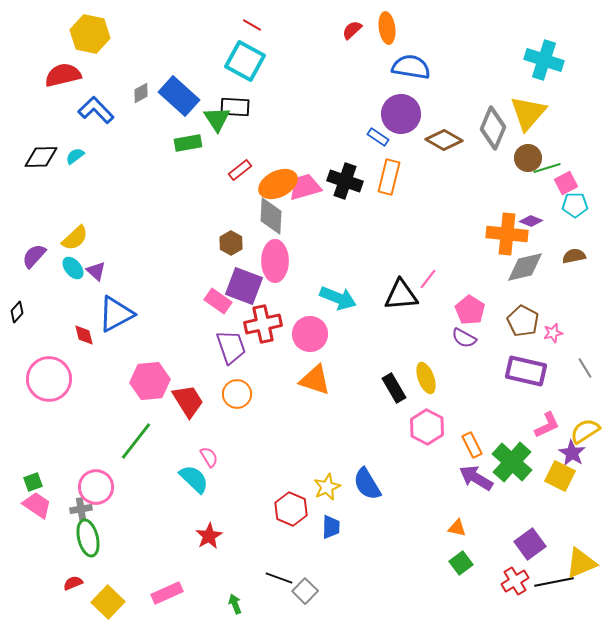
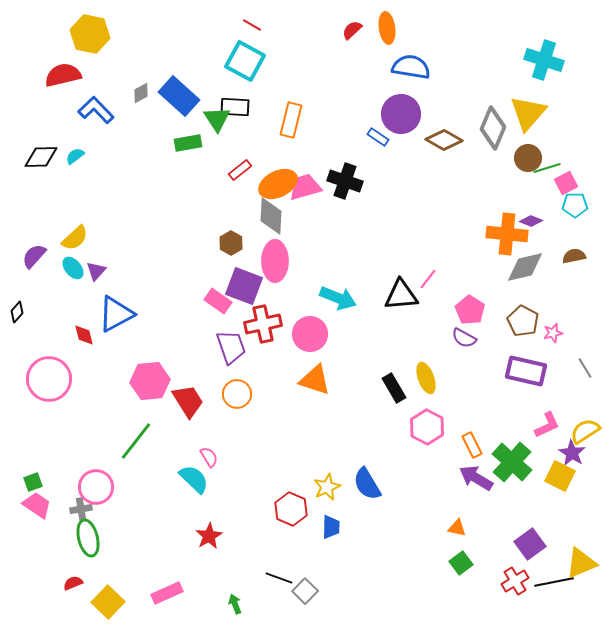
orange rectangle at (389, 177): moved 98 px left, 57 px up
purple triangle at (96, 271): rotated 30 degrees clockwise
